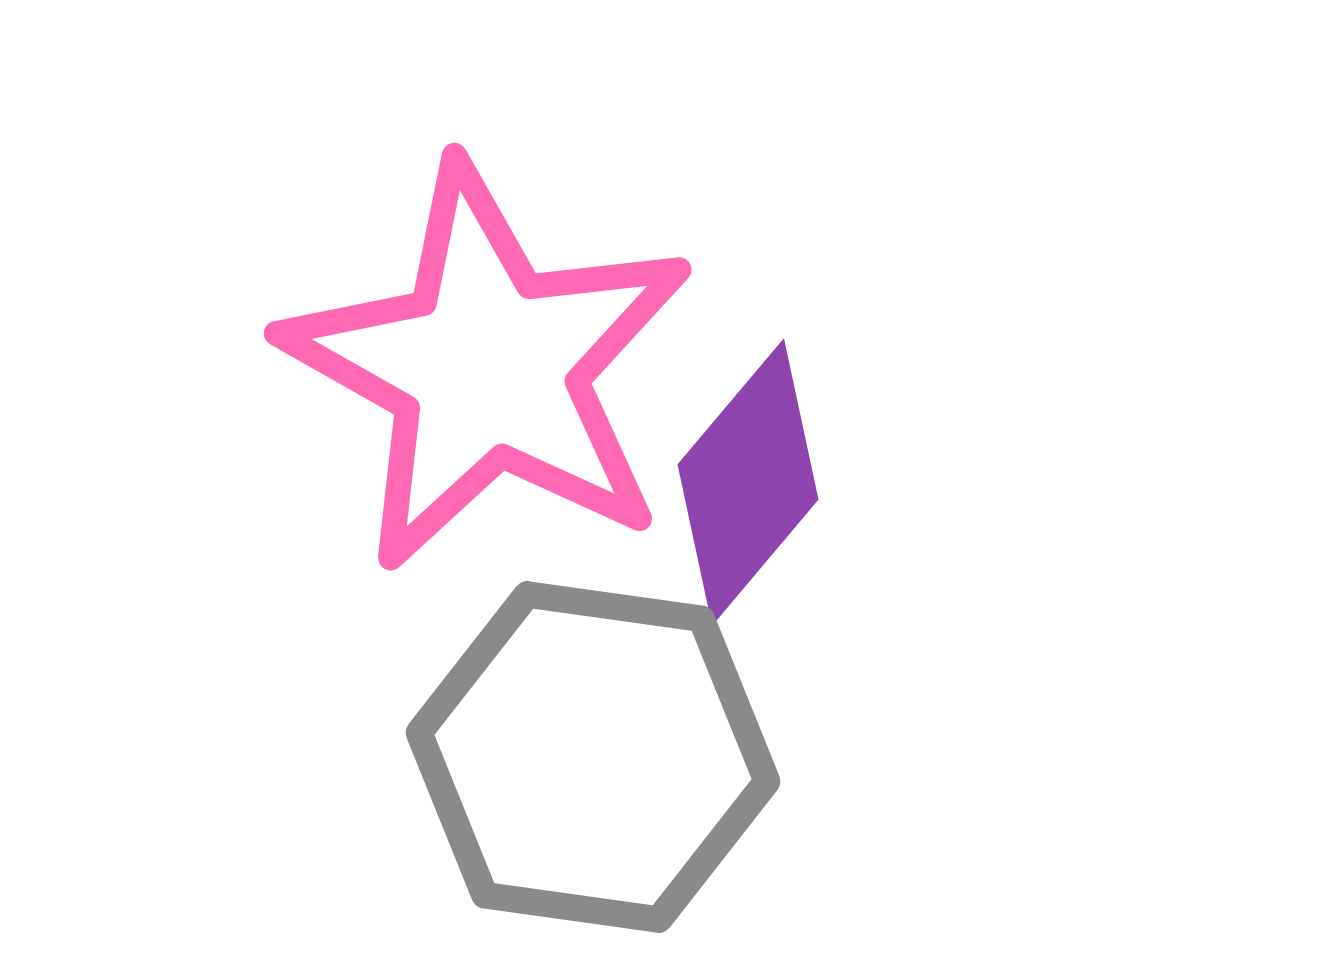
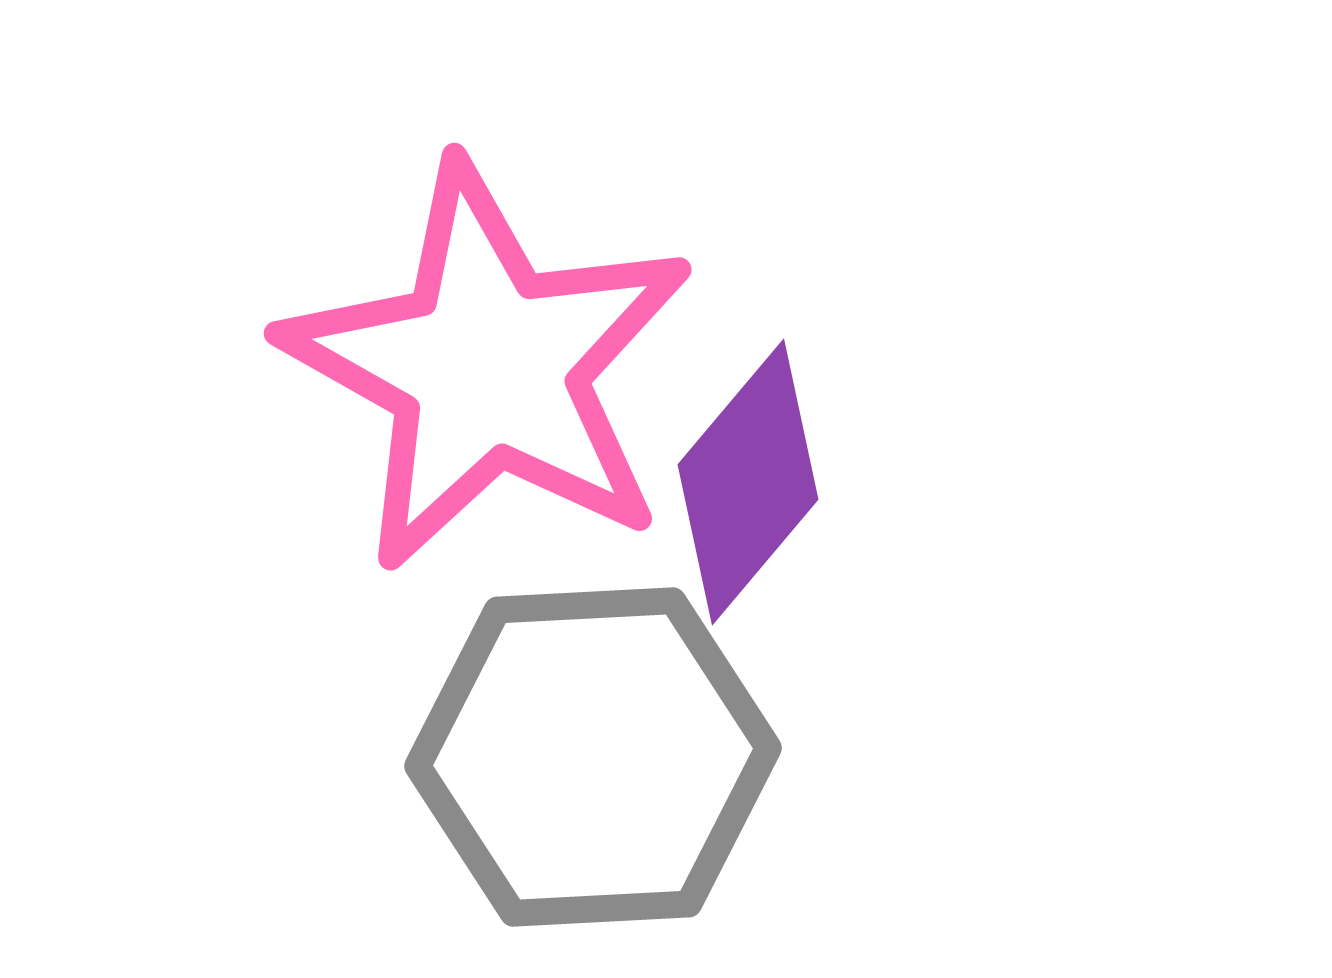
gray hexagon: rotated 11 degrees counterclockwise
